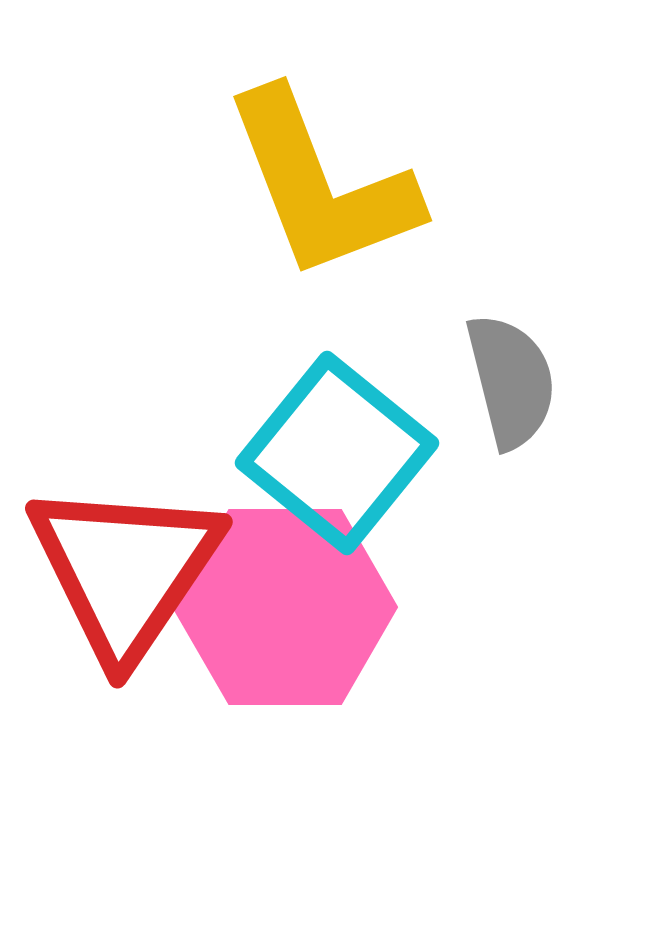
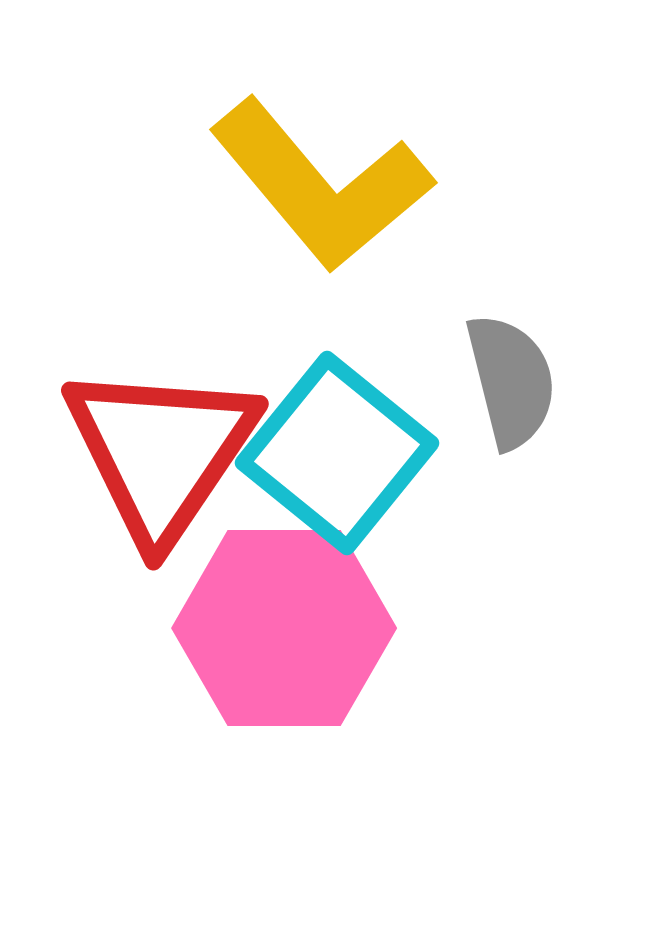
yellow L-shape: rotated 19 degrees counterclockwise
red triangle: moved 36 px right, 118 px up
pink hexagon: moved 1 px left, 21 px down
